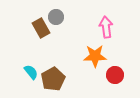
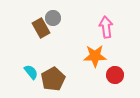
gray circle: moved 3 px left, 1 px down
